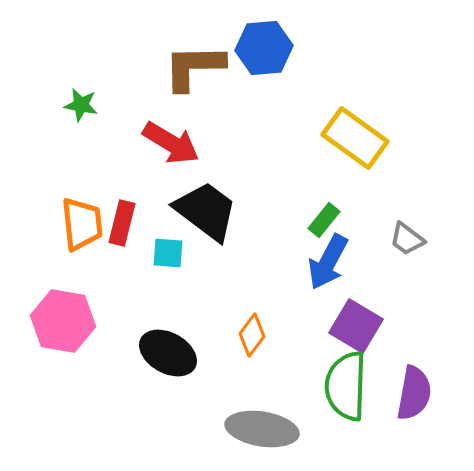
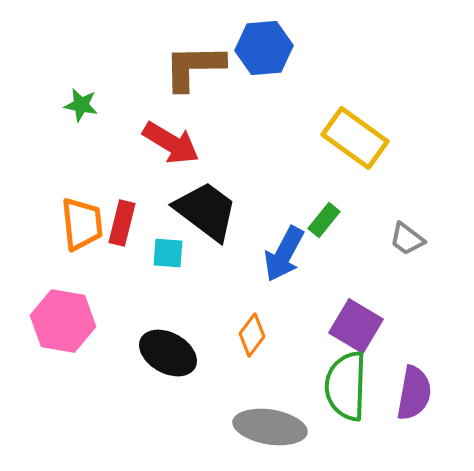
blue arrow: moved 44 px left, 8 px up
gray ellipse: moved 8 px right, 2 px up
